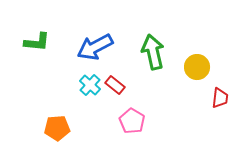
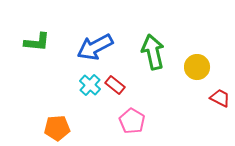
red trapezoid: rotated 70 degrees counterclockwise
